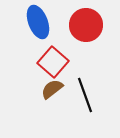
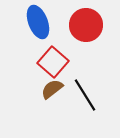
black line: rotated 12 degrees counterclockwise
